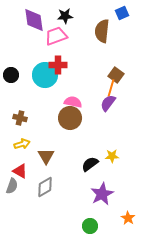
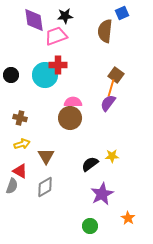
brown semicircle: moved 3 px right
pink semicircle: rotated 12 degrees counterclockwise
